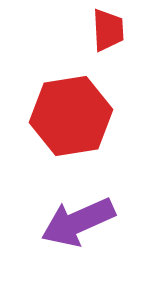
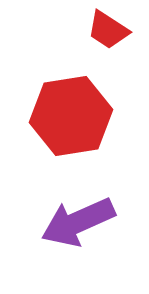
red trapezoid: rotated 126 degrees clockwise
